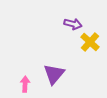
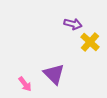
purple triangle: rotated 25 degrees counterclockwise
pink arrow: rotated 140 degrees clockwise
